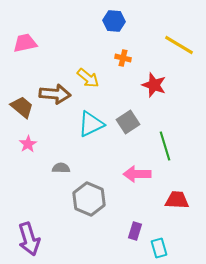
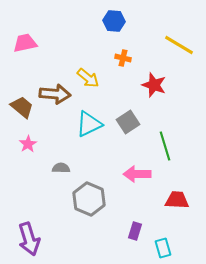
cyan triangle: moved 2 px left
cyan rectangle: moved 4 px right
